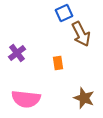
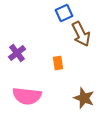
pink semicircle: moved 1 px right, 3 px up
